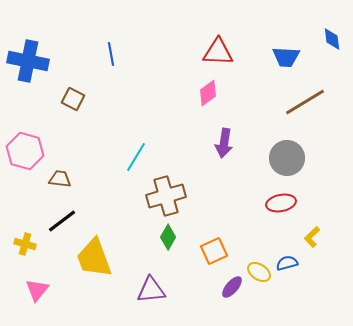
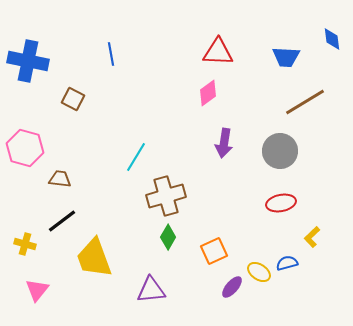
pink hexagon: moved 3 px up
gray circle: moved 7 px left, 7 px up
